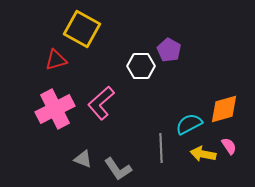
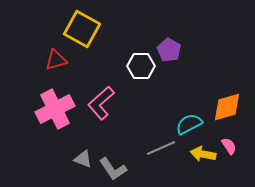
orange diamond: moved 3 px right, 2 px up
gray line: rotated 68 degrees clockwise
gray L-shape: moved 5 px left
